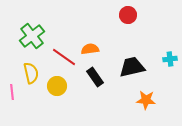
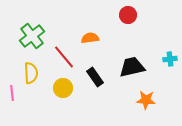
orange semicircle: moved 11 px up
red line: rotated 15 degrees clockwise
yellow semicircle: rotated 10 degrees clockwise
yellow circle: moved 6 px right, 2 px down
pink line: moved 1 px down
